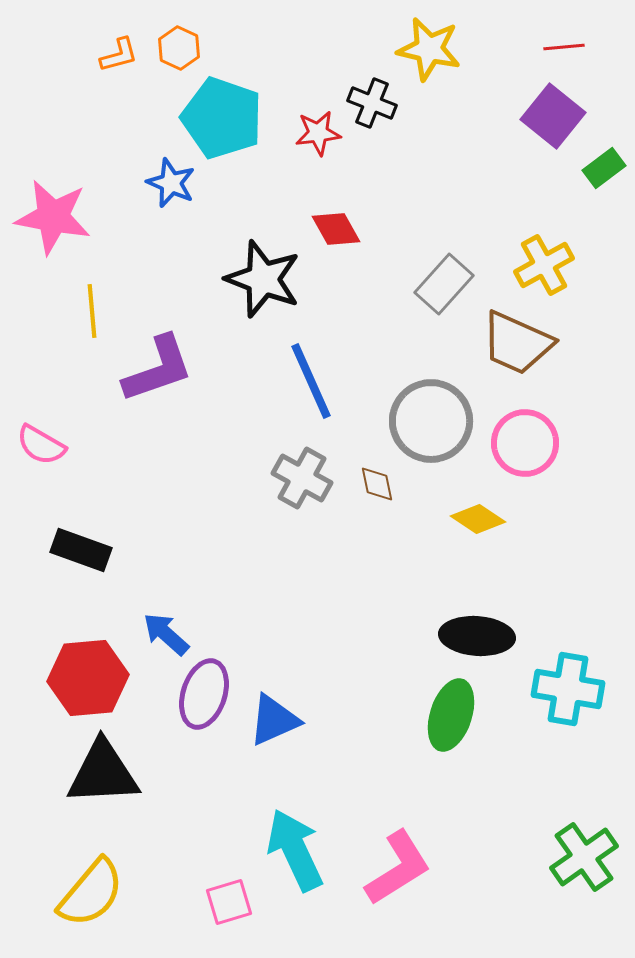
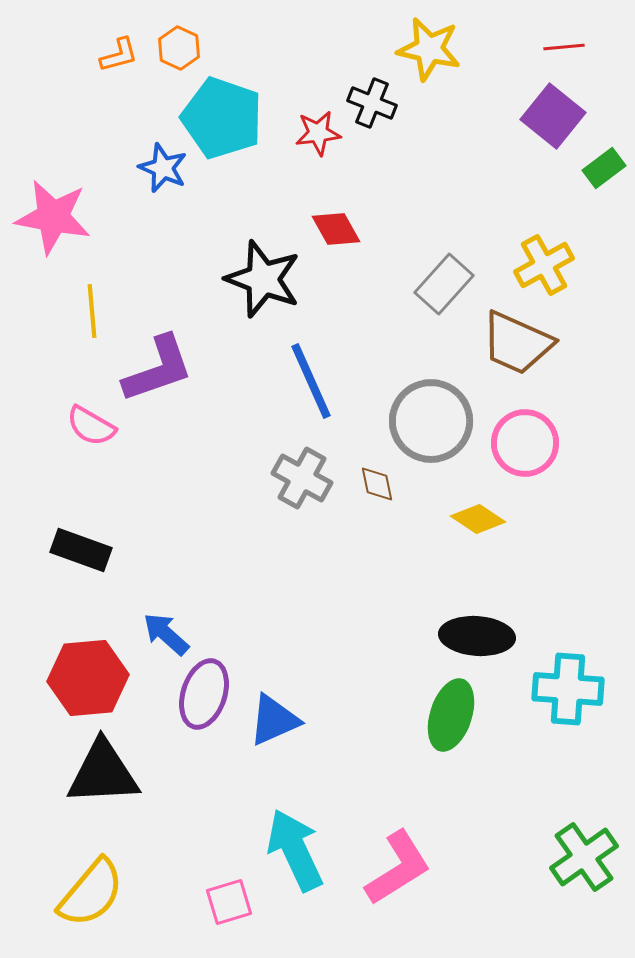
blue star: moved 8 px left, 15 px up
pink semicircle: moved 50 px right, 19 px up
cyan cross: rotated 6 degrees counterclockwise
